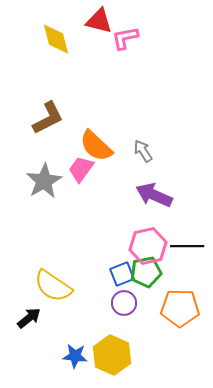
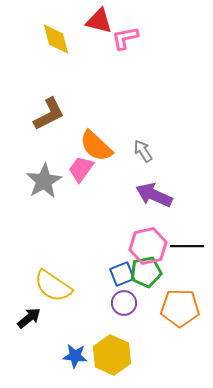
brown L-shape: moved 1 px right, 4 px up
